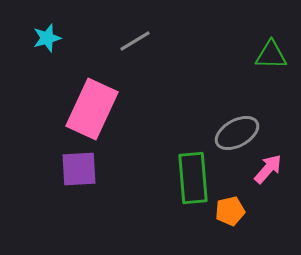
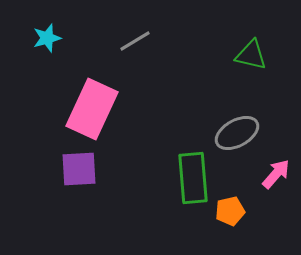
green triangle: moved 20 px left; rotated 12 degrees clockwise
pink arrow: moved 8 px right, 5 px down
